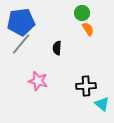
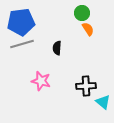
gray line: moved 1 px right; rotated 35 degrees clockwise
pink star: moved 3 px right
cyan triangle: moved 1 px right, 2 px up
